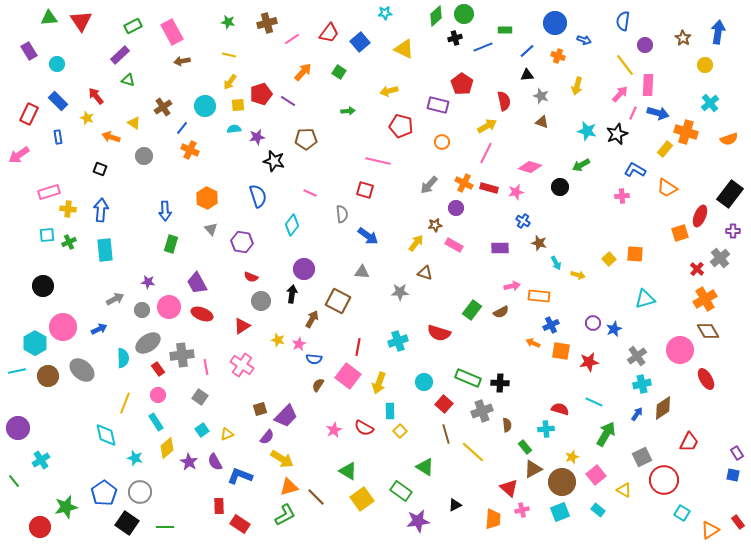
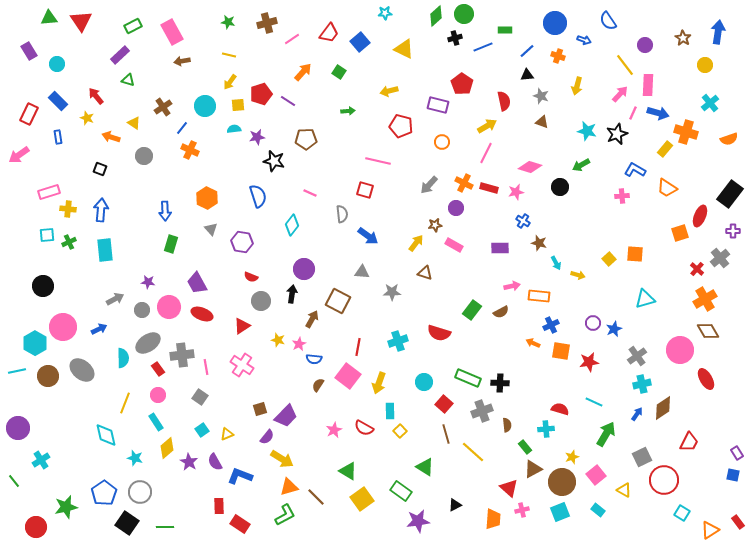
blue semicircle at (623, 21): moved 15 px left; rotated 42 degrees counterclockwise
gray star at (400, 292): moved 8 px left
red circle at (40, 527): moved 4 px left
